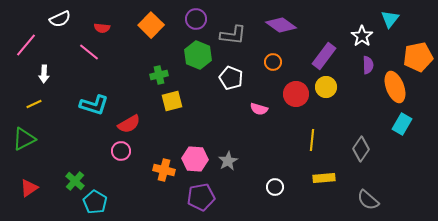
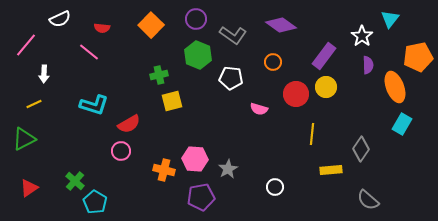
gray L-shape at (233, 35): rotated 28 degrees clockwise
white pentagon at (231, 78): rotated 15 degrees counterclockwise
yellow line at (312, 140): moved 6 px up
gray star at (228, 161): moved 8 px down
yellow rectangle at (324, 178): moved 7 px right, 8 px up
